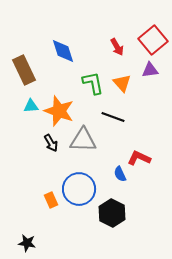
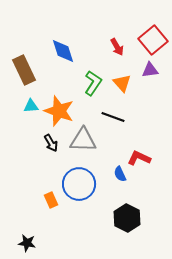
green L-shape: rotated 45 degrees clockwise
blue circle: moved 5 px up
black hexagon: moved 15 px right, 5 px down
